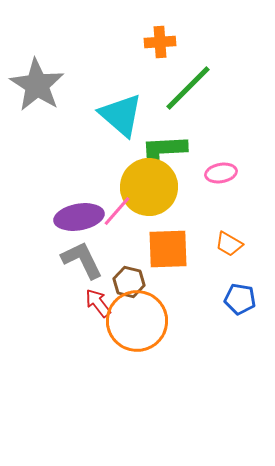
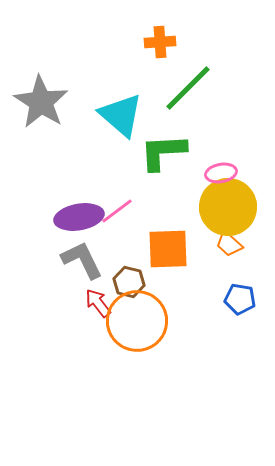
gray star: moved 4 px right, 17 px down
yellow circle: moved 79 px right, 20 px down
pink line: rotated 12 degrees clockwise
orange trapezoid: rotated 12 degrees clockwise
